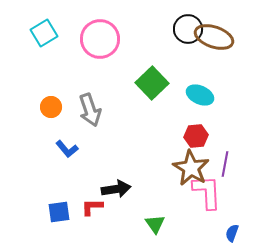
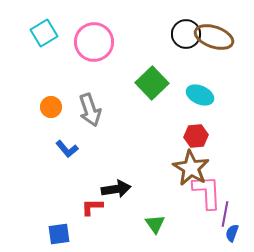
black circle: moved 2 px left, 5 px down
pink circle: moved 6 px left, 3 px down
purple line: moved 50 px down
blue square: moved 22 px down
